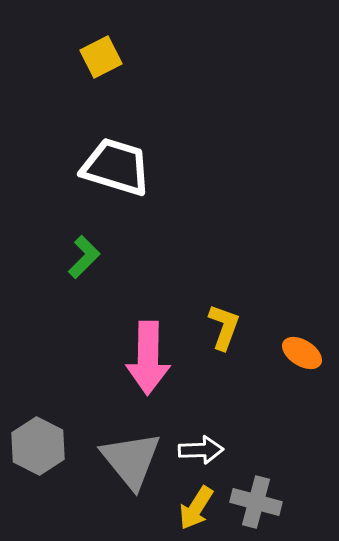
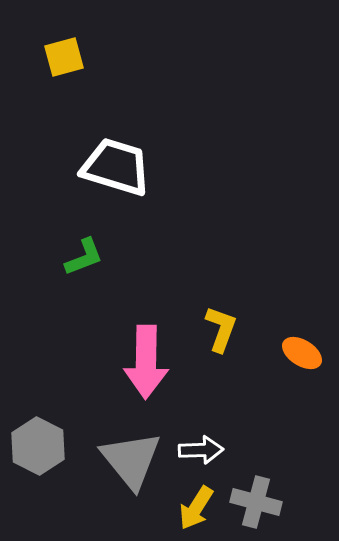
yellow square: moved 37 px left; rotated 12 degrees clockwise
green L-shape: rotated 24 degrees clockwise
yellow L-shape: moved 3 px left, 2 px down
pink arrow: moved 2 px left, 4 px down
